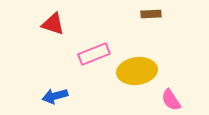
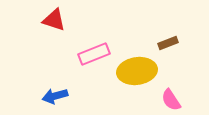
brown rectangle: moved 17 px right, 29 px down; rotated 18 degrees counterclockwise
red triangle: moved 1 px right, 4 px up
